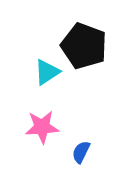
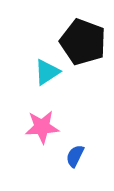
black pentagon: moved 1 px left, 4 px up
blue semicircle: moved 6 px left, 4 px down
